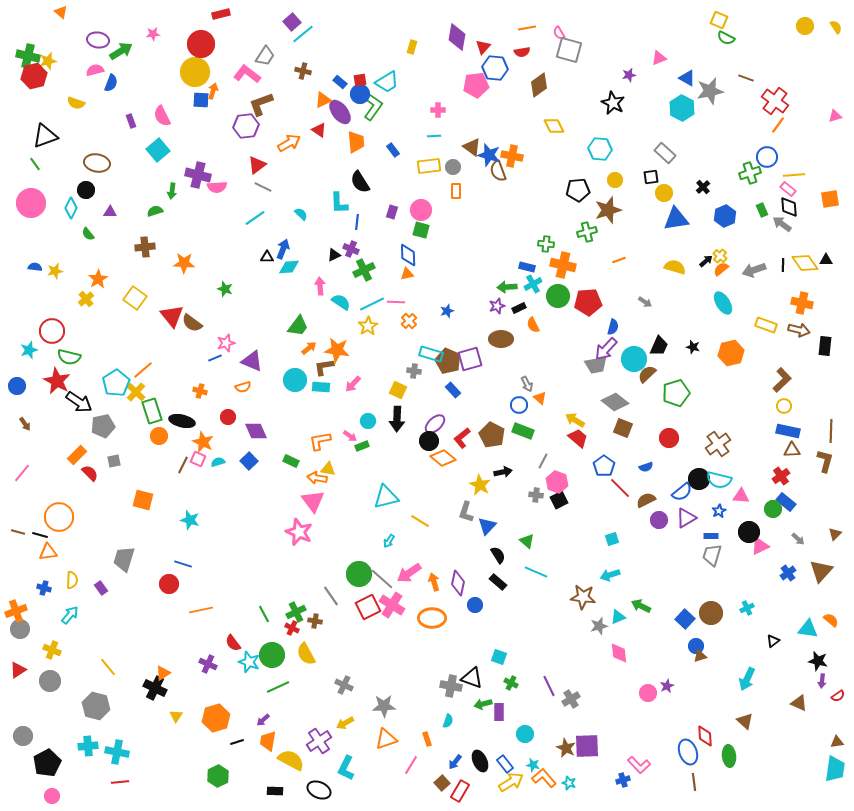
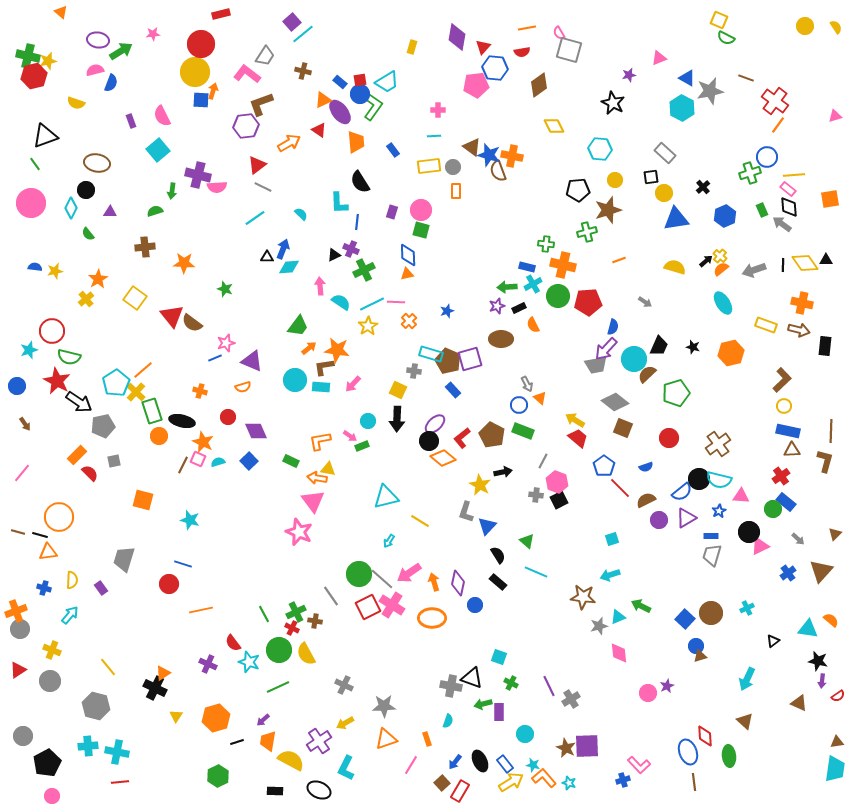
green circle at (272, 655): moved 7 px right, 5 px up
